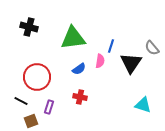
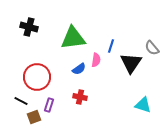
pink semicircle: moved 4 px left, 1 px up
purple rectangle: moved 2 px up
brown square: moved 3 px right, 4 px up
